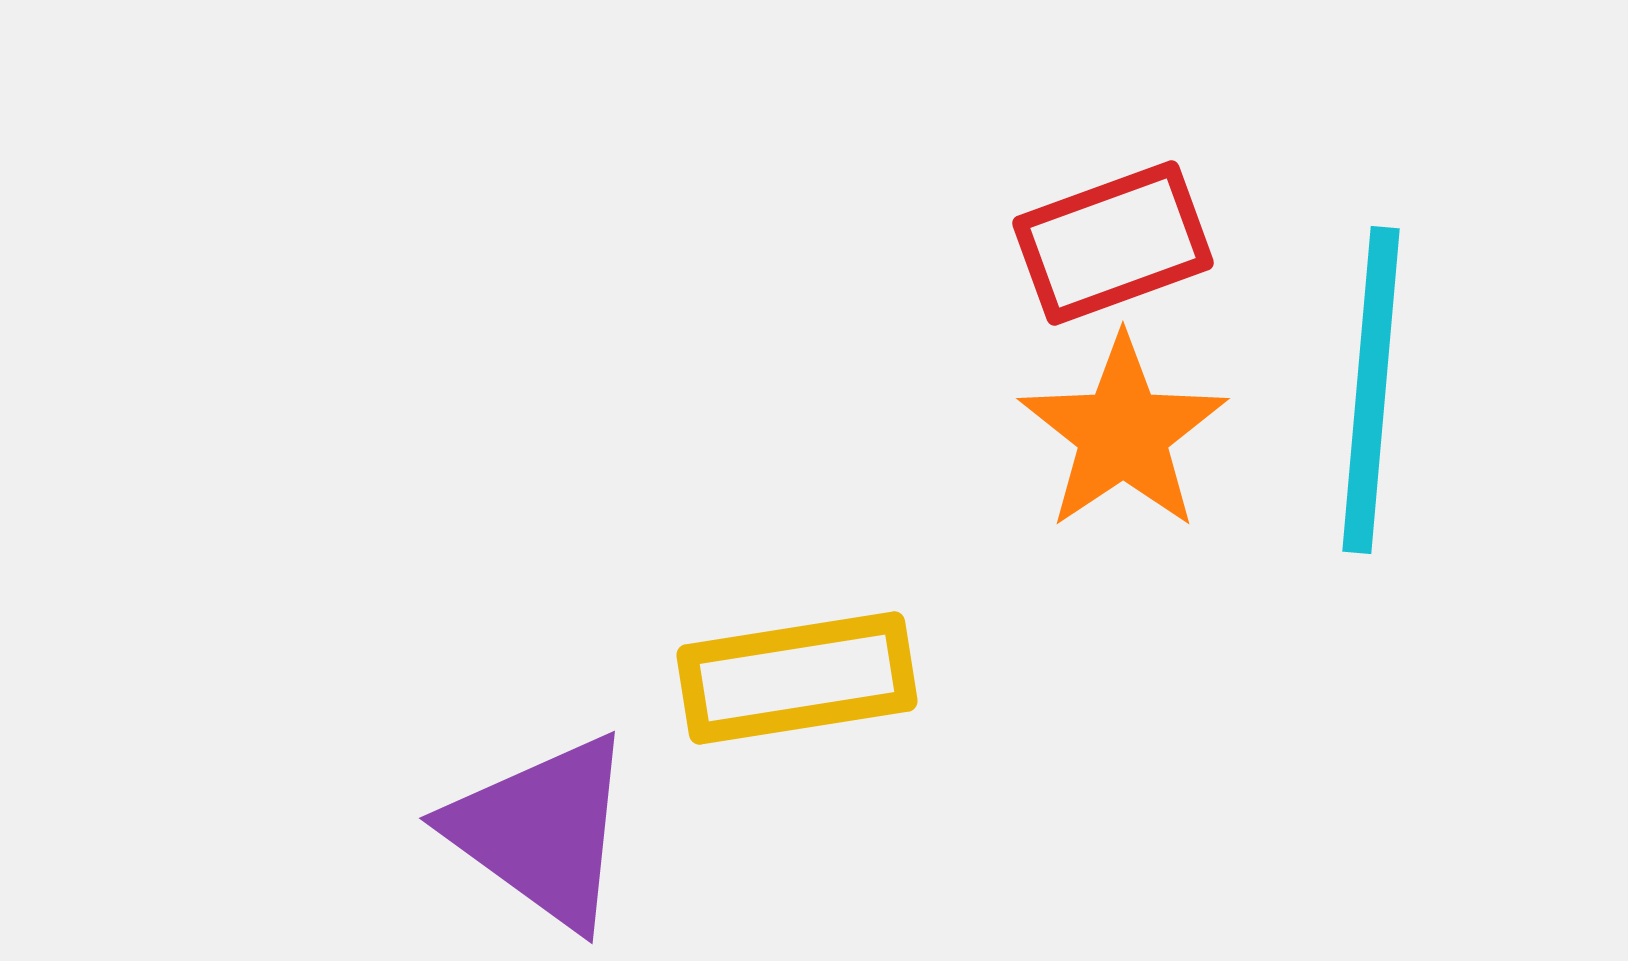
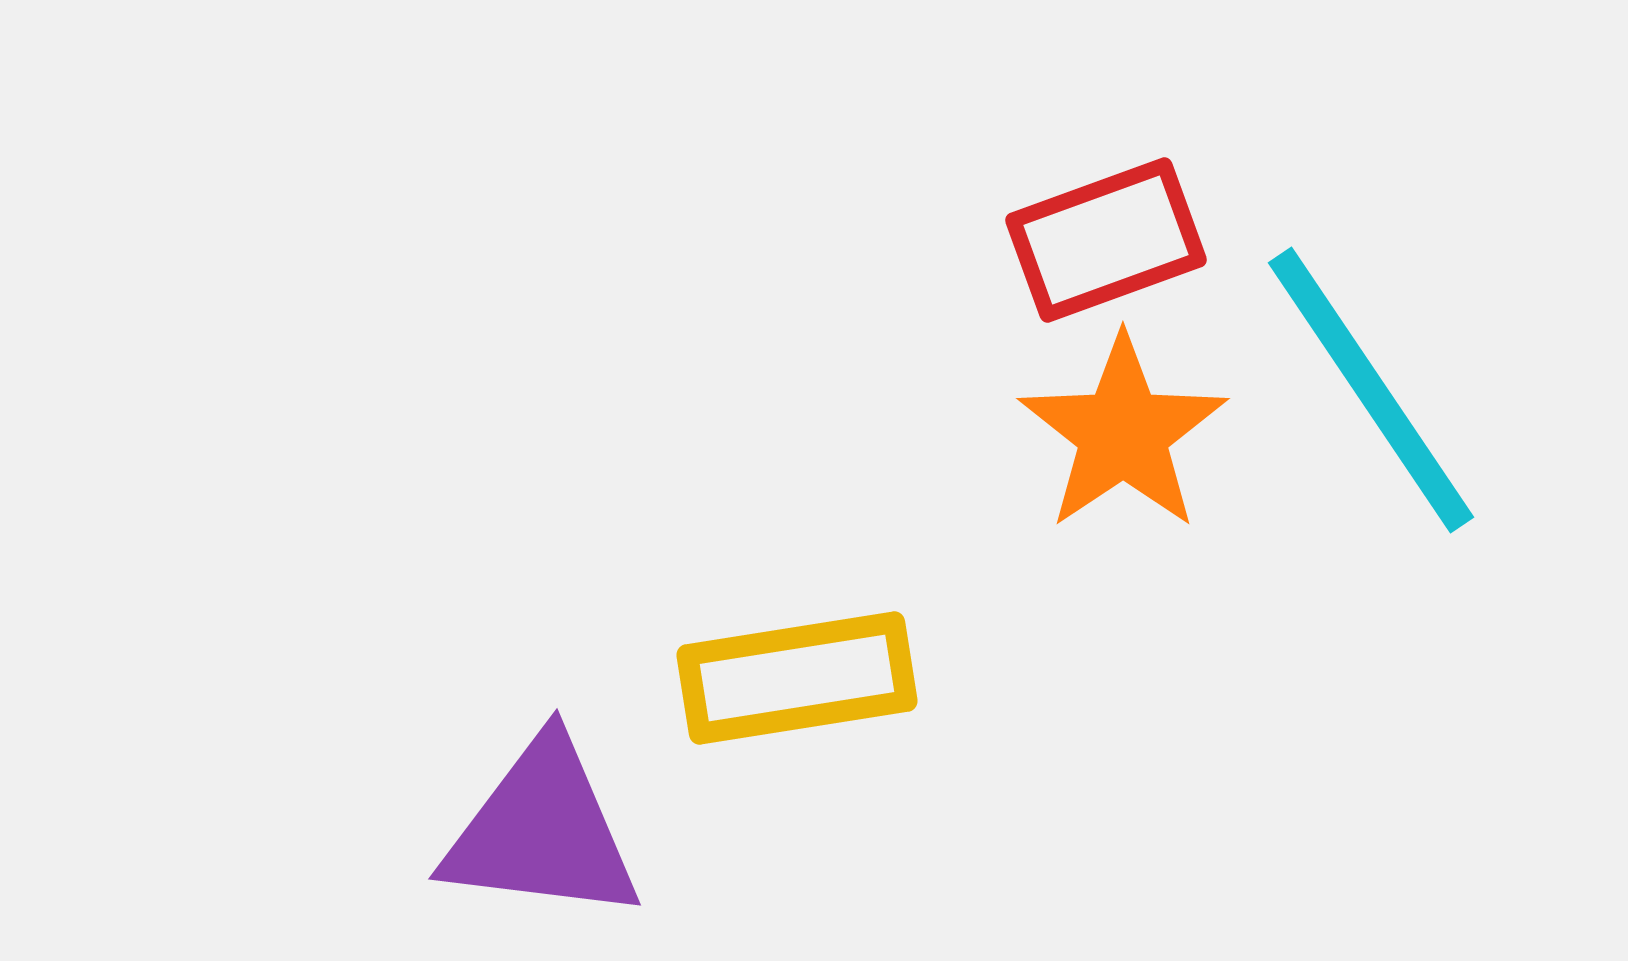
red rectangle: moved 7 px left, 3 px up
cyan line: rotated 39 degrees counterclockwise
purple triangle: rotated 29 degrees counterclockwise
